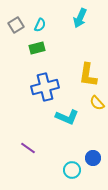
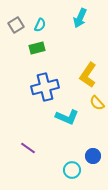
yellow L-shape: rotated 25 degrees clockwise
blue circle: moved 2 px up
